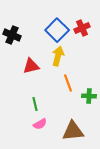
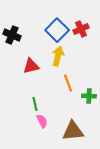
red cross: moved 1 px left, 1 px down
pink semicircle: moved 2 px right, 3 px up; rotated 88 degrees counterclockwise
